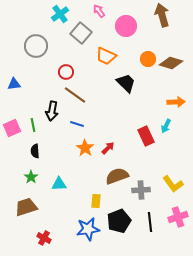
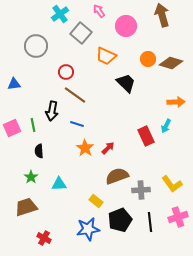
black semicircle: moved 4 px right
yellow L-shape: moved 1 px left
yellow rectangle: rotated 56 degrees counterclockwise
black pentagon: moved 1 px right, 1 px up
